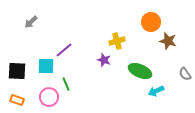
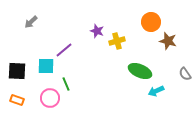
purple star: moved 7 px left, 29 px up
pink circle: moved 1 px right, 1 px down
